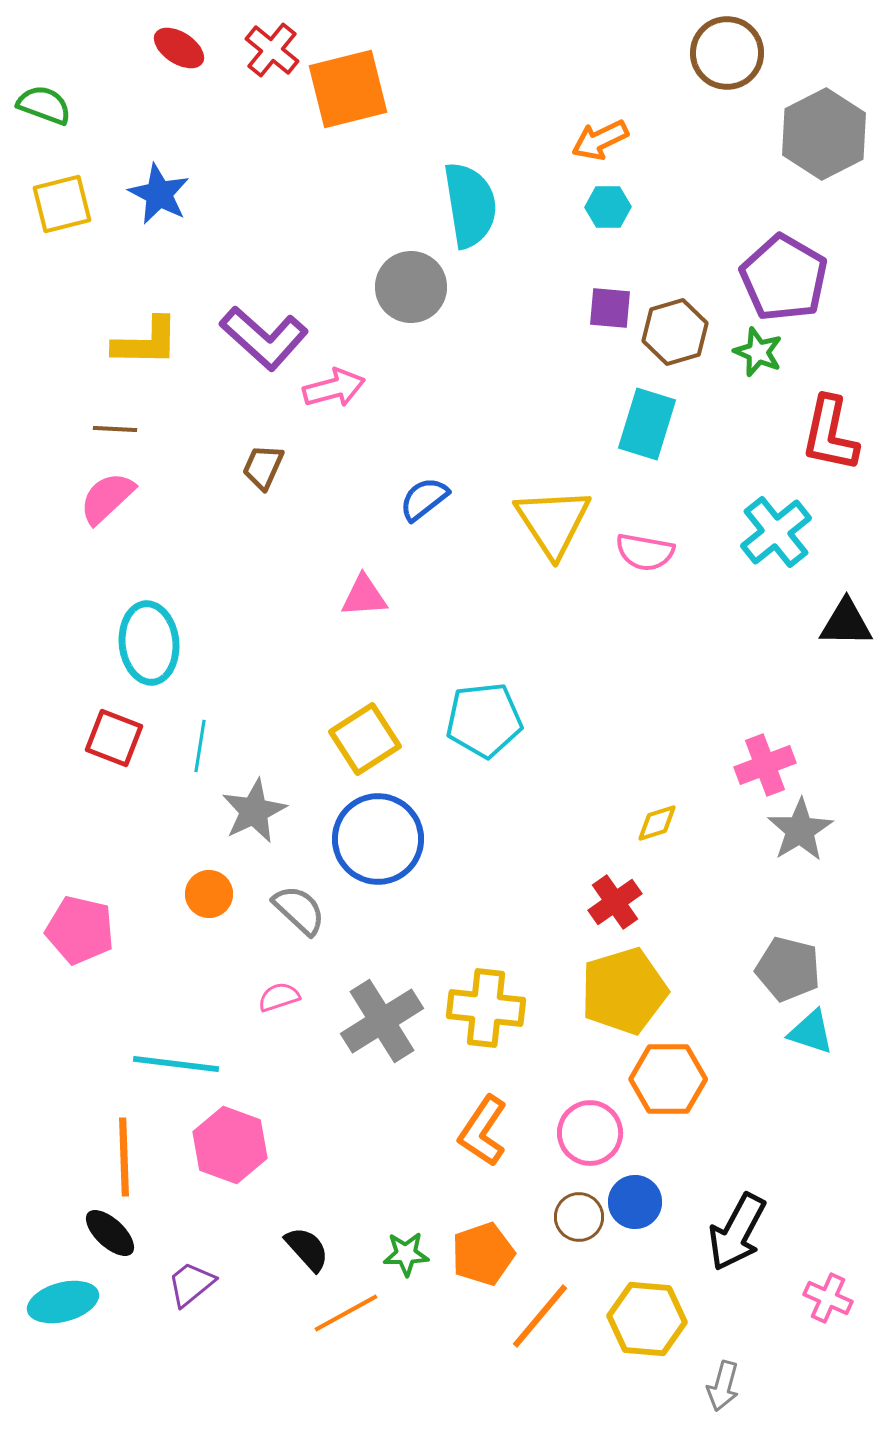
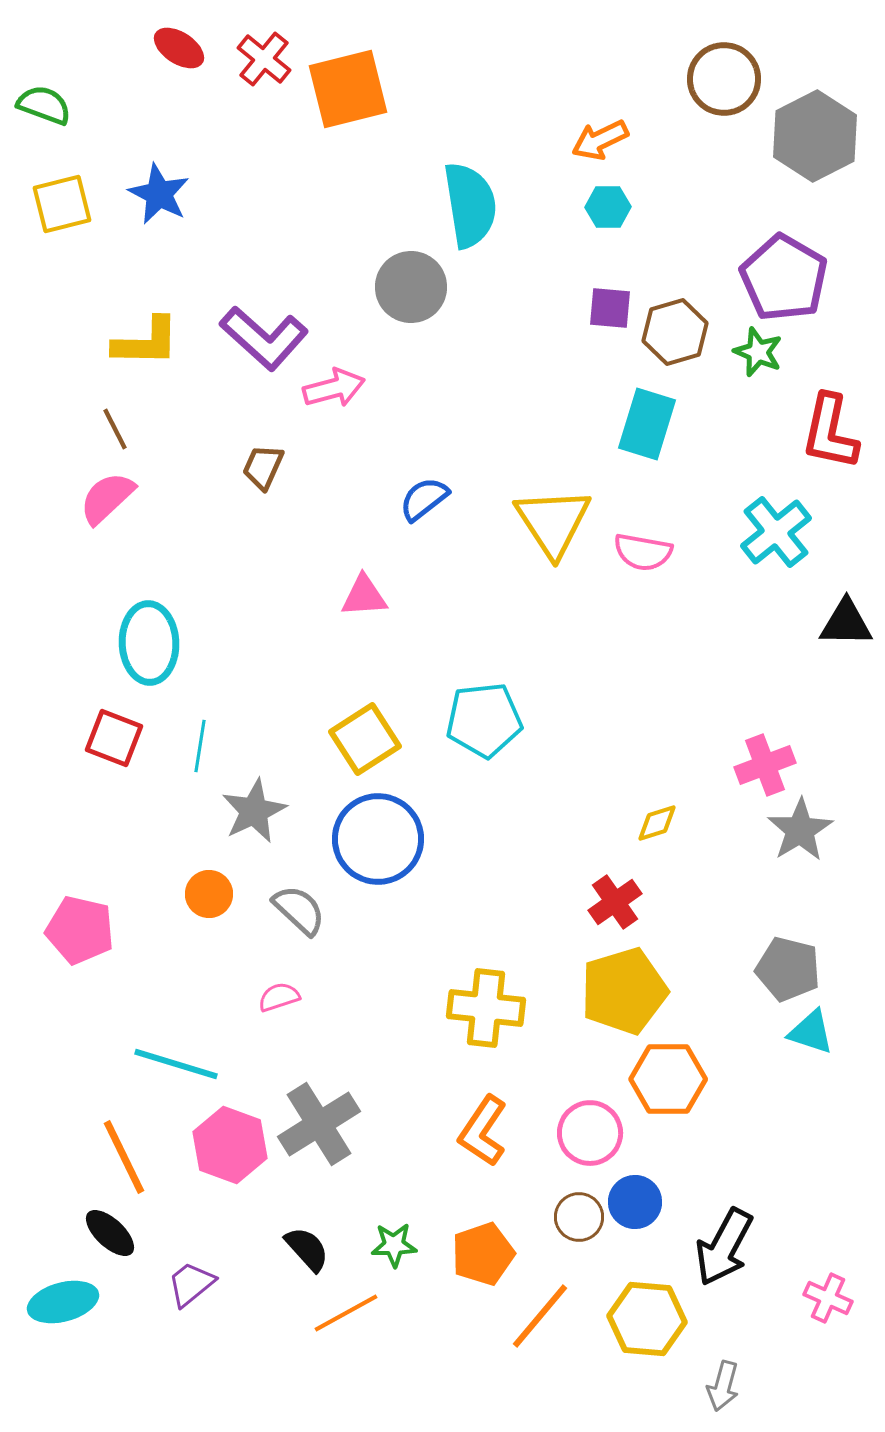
red cross at (272, 50): moved 8 px left, 9 px down
brown circle at (727, 53): moved 3 px left, 26 px down
gray hexagon at (824, 134): moved 9 px left, 2 px down
brown line at (115, 429): rotated 60 degrees clockwise
red L-shape at (830, 434): moved 2 px up
pink semicircle at (645, 552): moved 2 px left
cyan ellipse at (149, 643): rotated 4 degrees clockwise
gray cross at (382, 1021): moved 63 px left, 103 px down
cyan line at (176, 1064): rotated 10 degrees clockwise
orange line at (124, 1157): rotated 24 degrees counterclockwise
black arrow at (737, 1232): moved 13 px left, 15 px down
green star at (406, 1254): moved 12 px left, 9 px up
